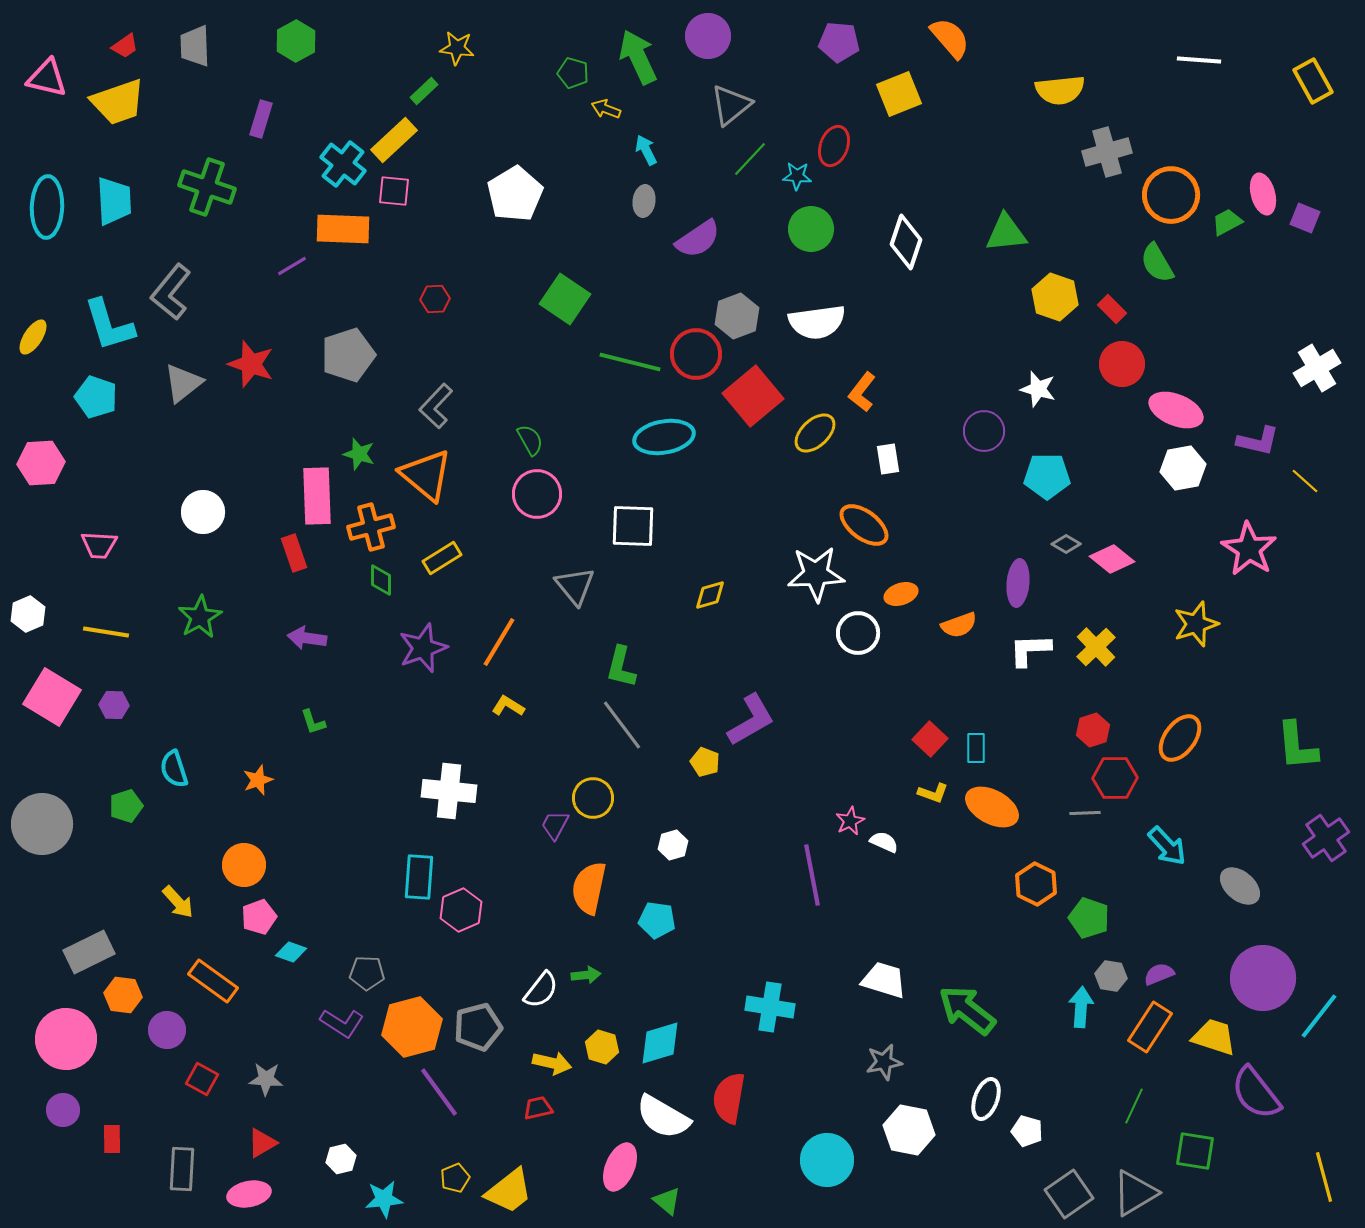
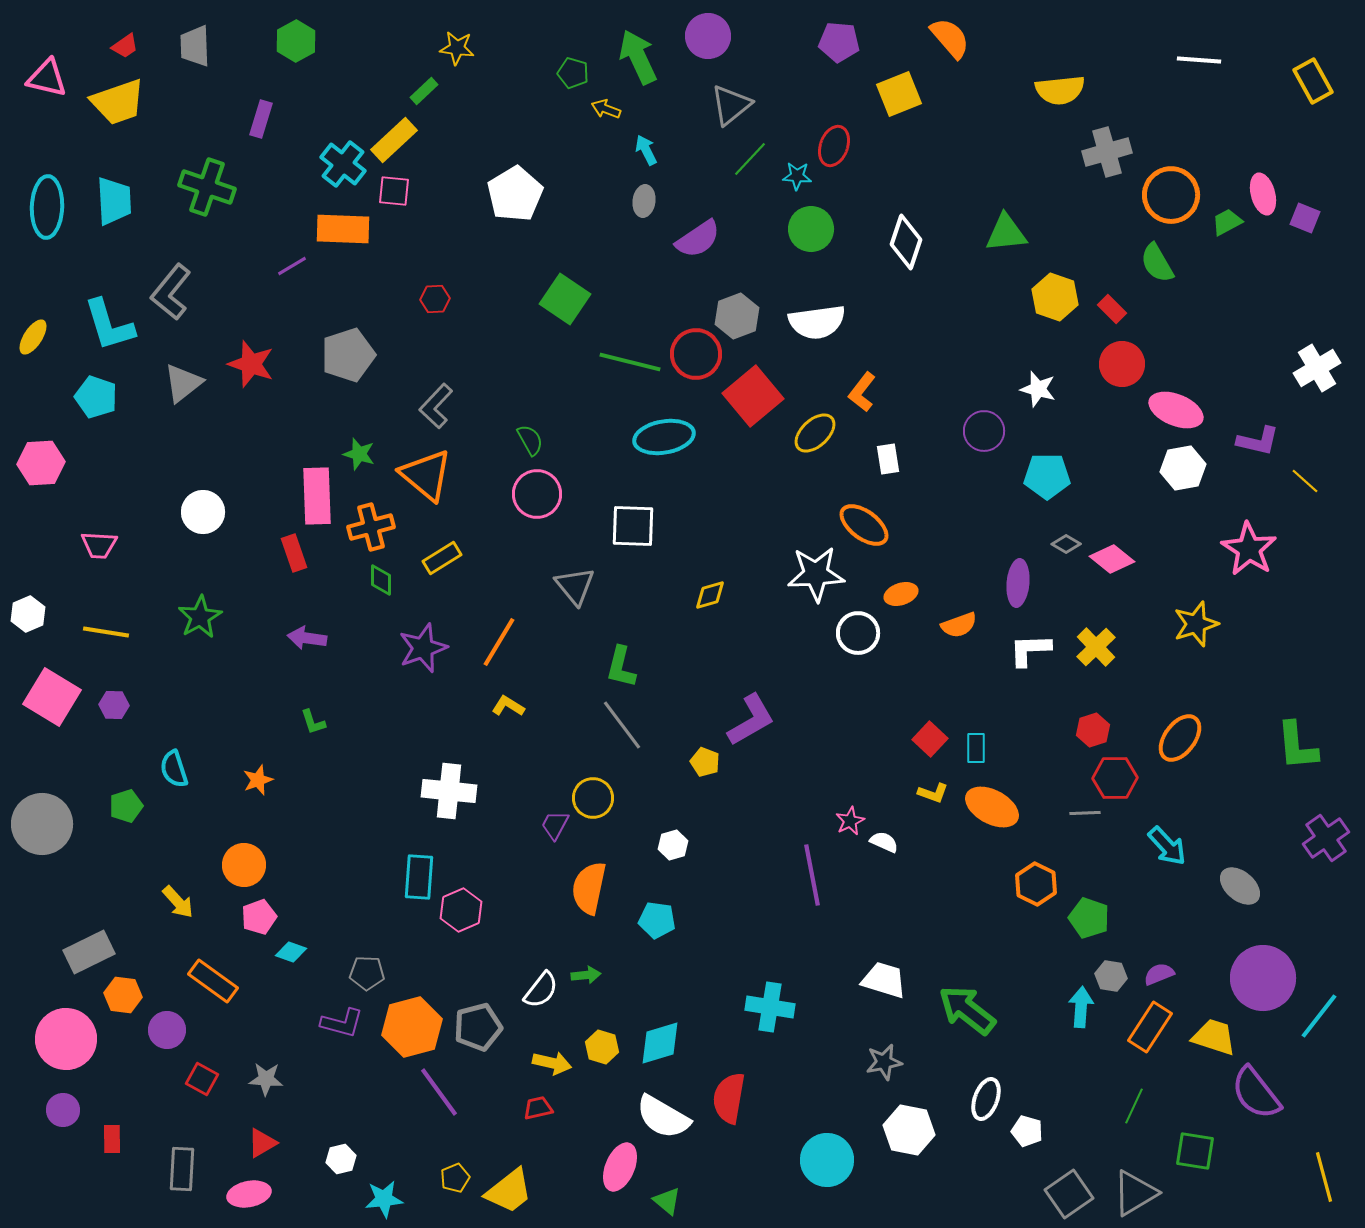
purple L-shape at (342, 1023): rotated 18 degrees counterclockwise
